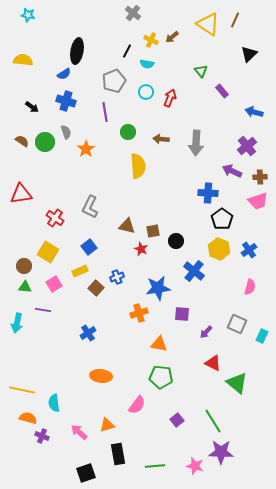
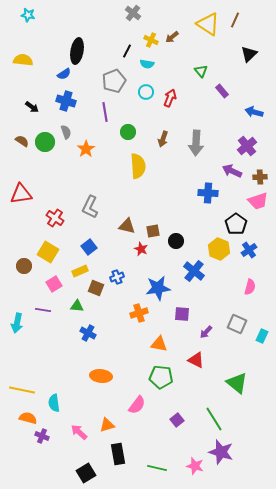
brown arrow at (161, 139): moved 2 px right; rotated 77 degrees counterclockwise
black pentagon at (222, 219): moved 14 px right, 5 px down
green triangle at (25, 287): moved 52 px right, 19 px down
brown square at (96, 288): rotated 21 degrees counterclockwise
blue cross at (88, 333): rotated 28 degrees counterclockwise
red triangle at (213, 363): moved 17 px left, 3 px up
green line at (213, 421): moved 1 px right, 2 px up
purple star at (221, 452): rotated 15 degrees clockwise
green line at (155, 466): moved 2 px right, 2 px down; rotated 18 degrees clockwise
black square at (86, 473): rotated 12 degrees counterclockwise
